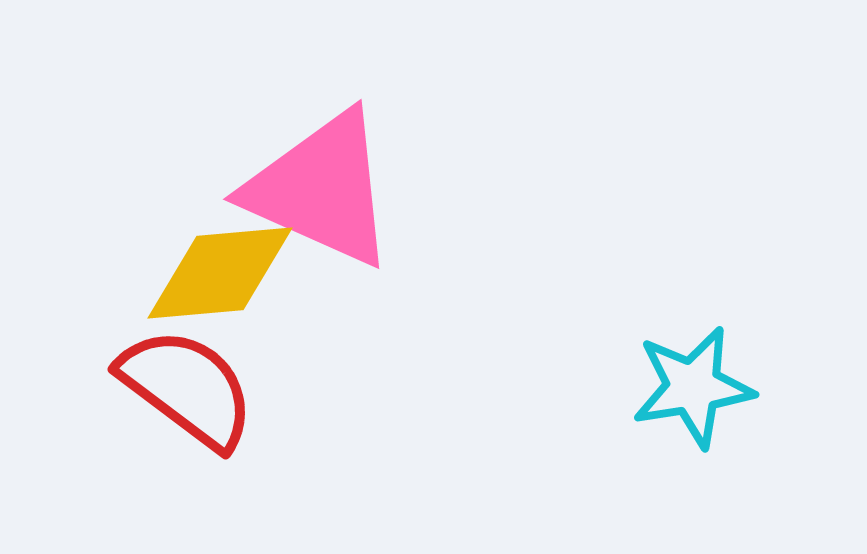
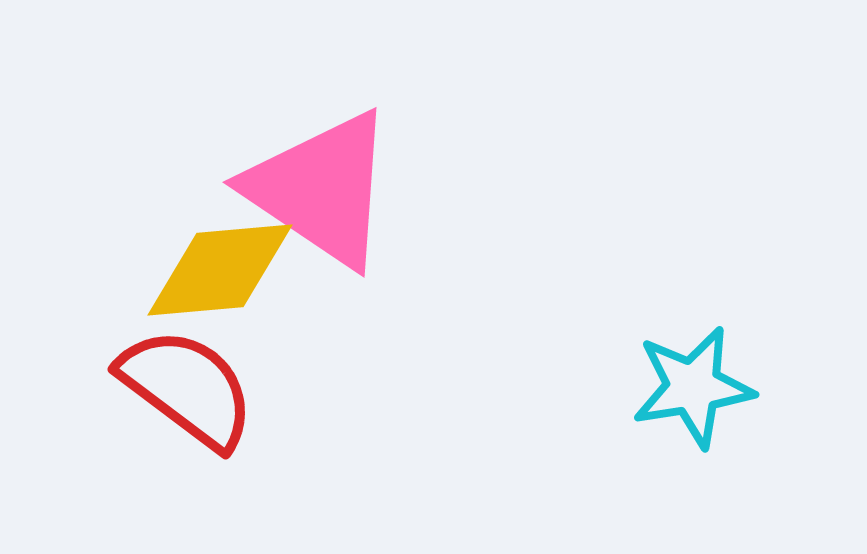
pink triangle: rotated 10 degrees clockwise
yellow diamond: moved 3 px up
